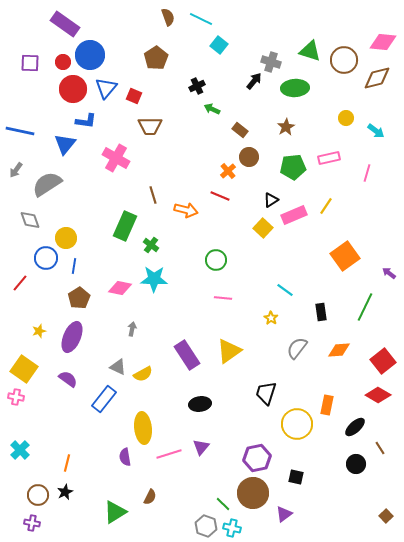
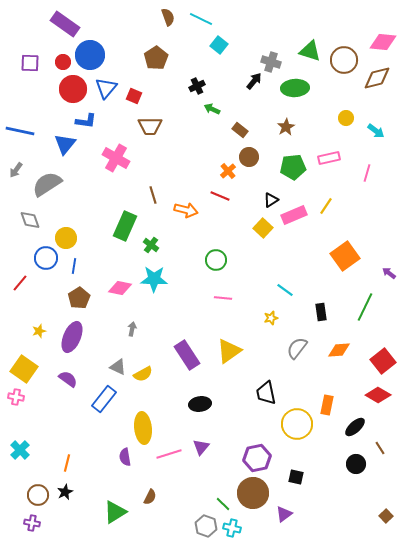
yellow star at (271, 318): rotated 24 degrees clockwise
black trapezoid at (266, 393): rotated 30 degrees counterclockwise
